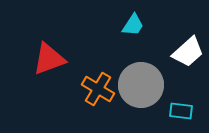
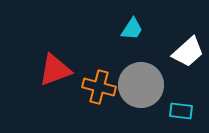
cyan trapezoid: moved 1 px left, 4 px down
red triangle: moved 6 px right, 11 px down
orange cross: moved 1 px right, 2 px up; rotated 16 degrees counterclockwise
